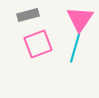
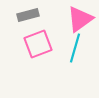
pink triangle: rotated 20 degrees clockwise
